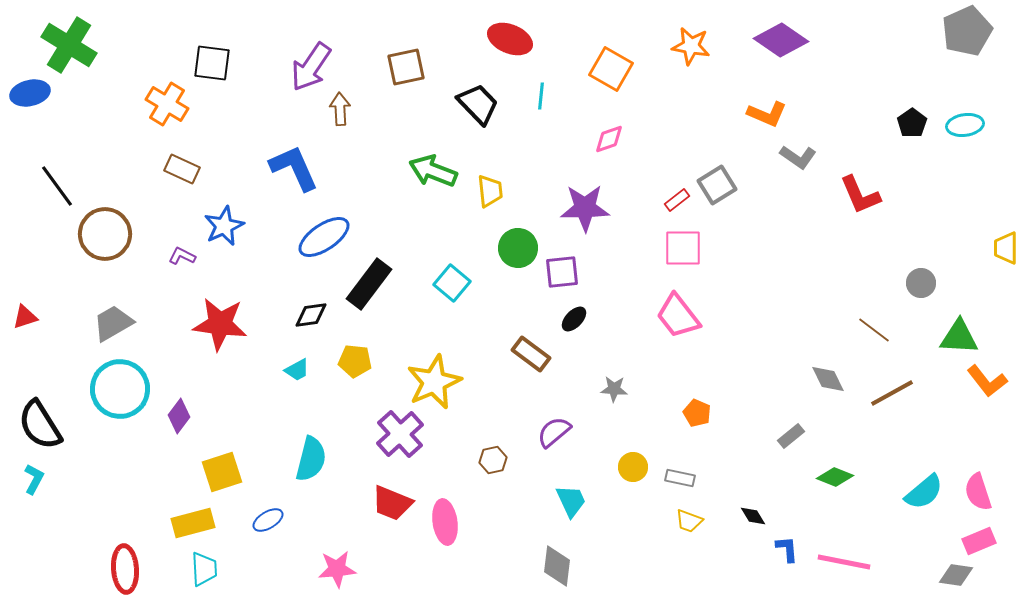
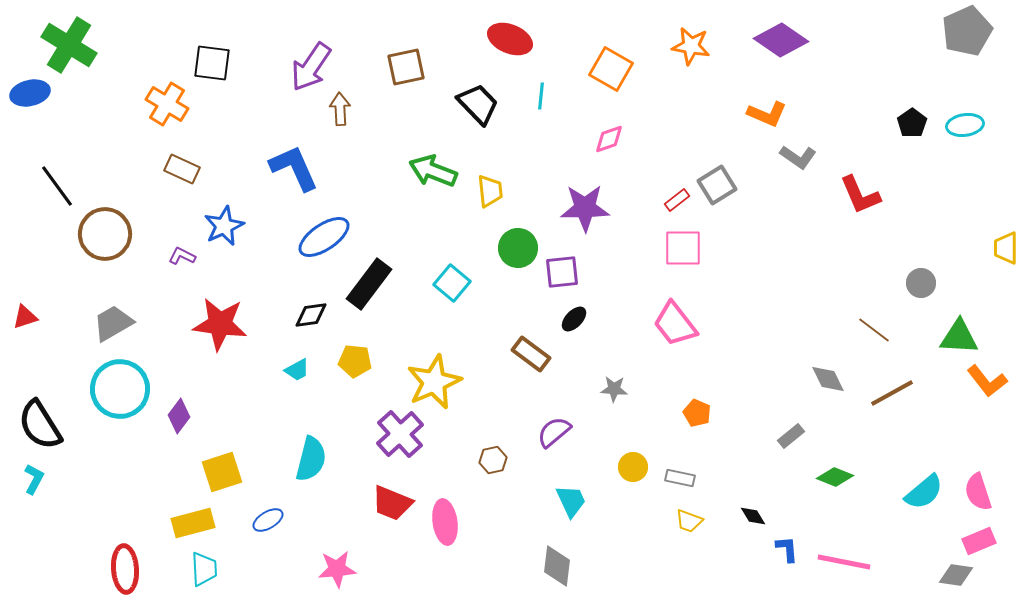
pink trapezoid at (678, 316): moved 3 px left, 8 px down
